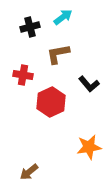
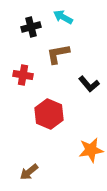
cyan arrow: rotated 114 degrees counterclockwise
black cross: moved 1 px right
red hexagon: moved 2 px left, 12 px down; rotated 12 degrees counterclockwise
orange star: moved 2 px right, 3 px down
